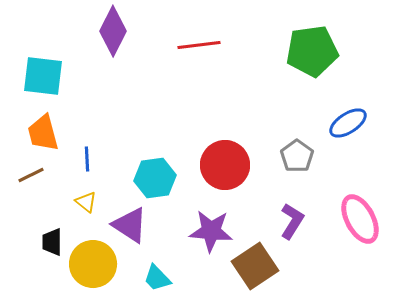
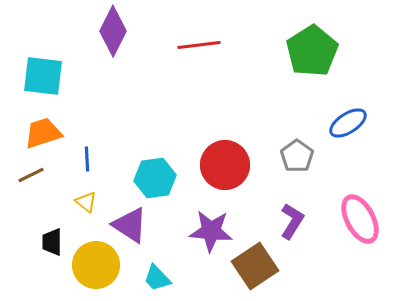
green pentagon: rotated 24 degrees counterclockwise
orange trapezoid: rotated 87 degrees clockwise
yellow circle: moved 3 px right, 1 px down
